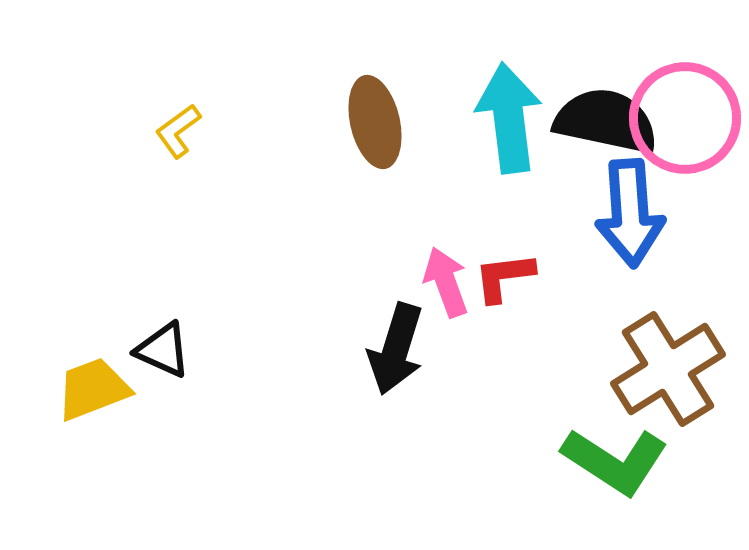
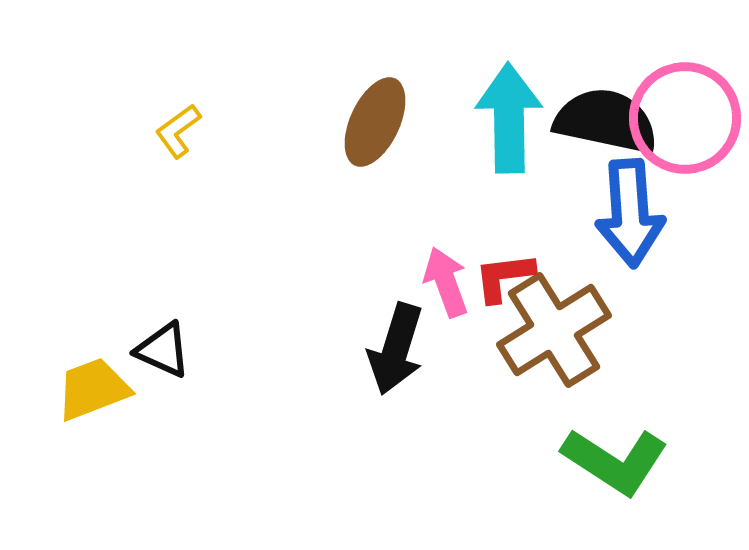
cyan arrow: rotated 6 degrees clockwise
brown ellipse: rotated 38 degrees clockwise
brown cross: moved 114 px left, 39 px up
